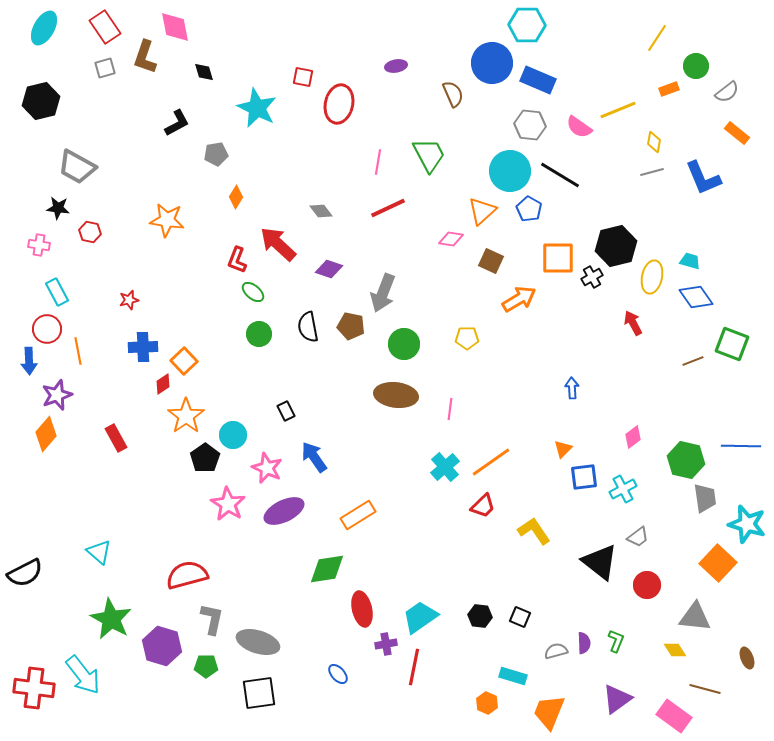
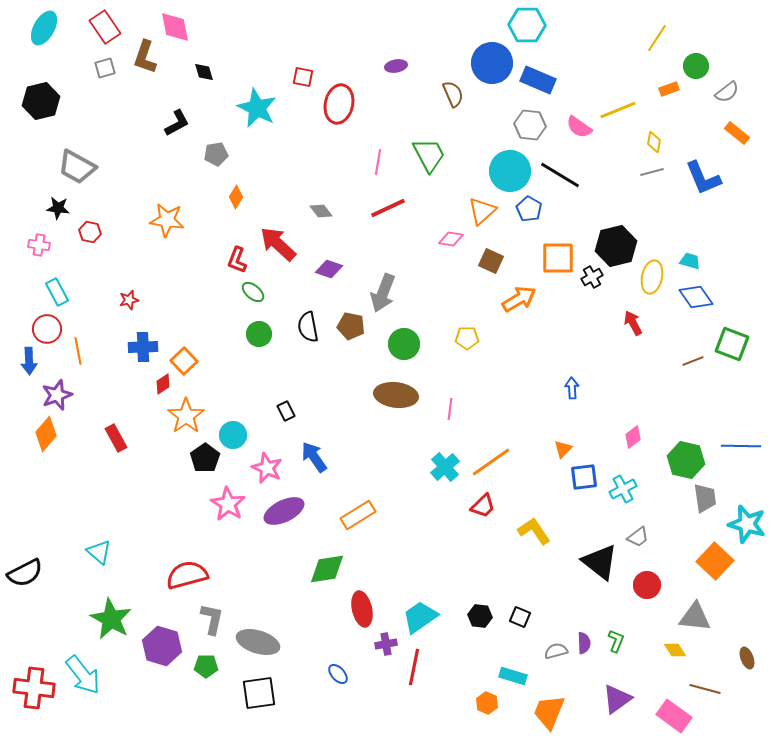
orange square at (718, 563): moved 3 px left, 2 px up
